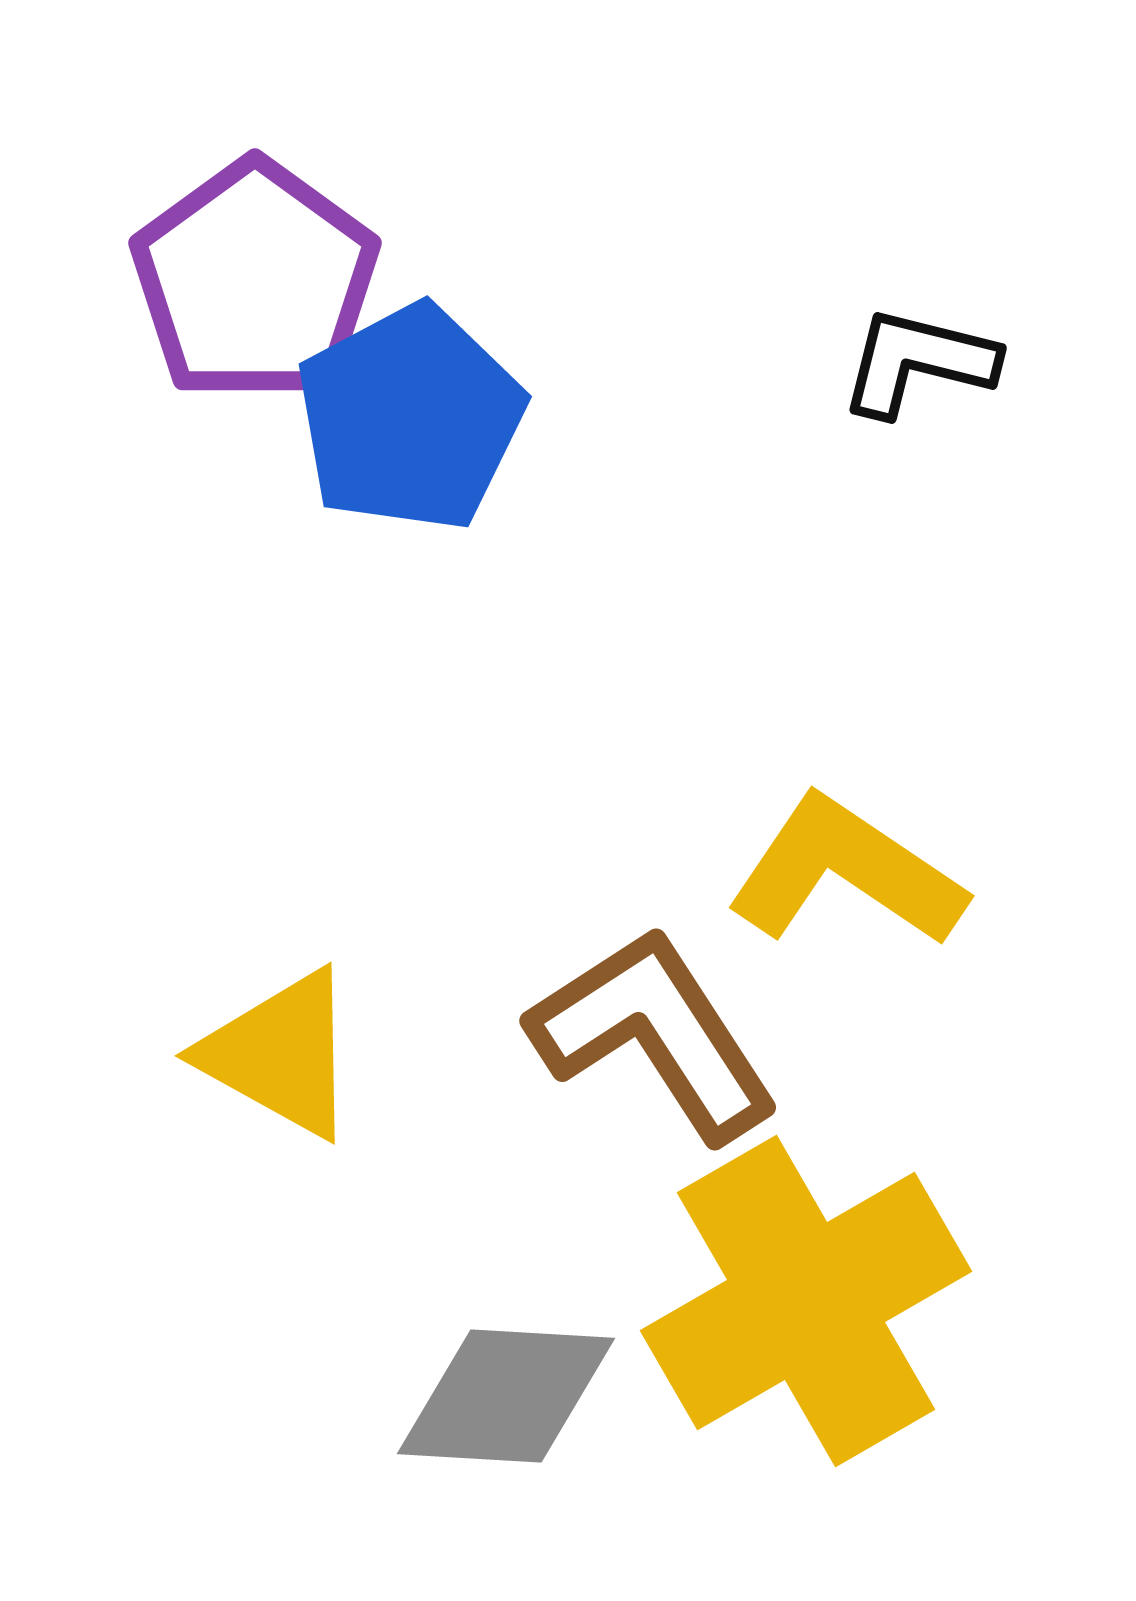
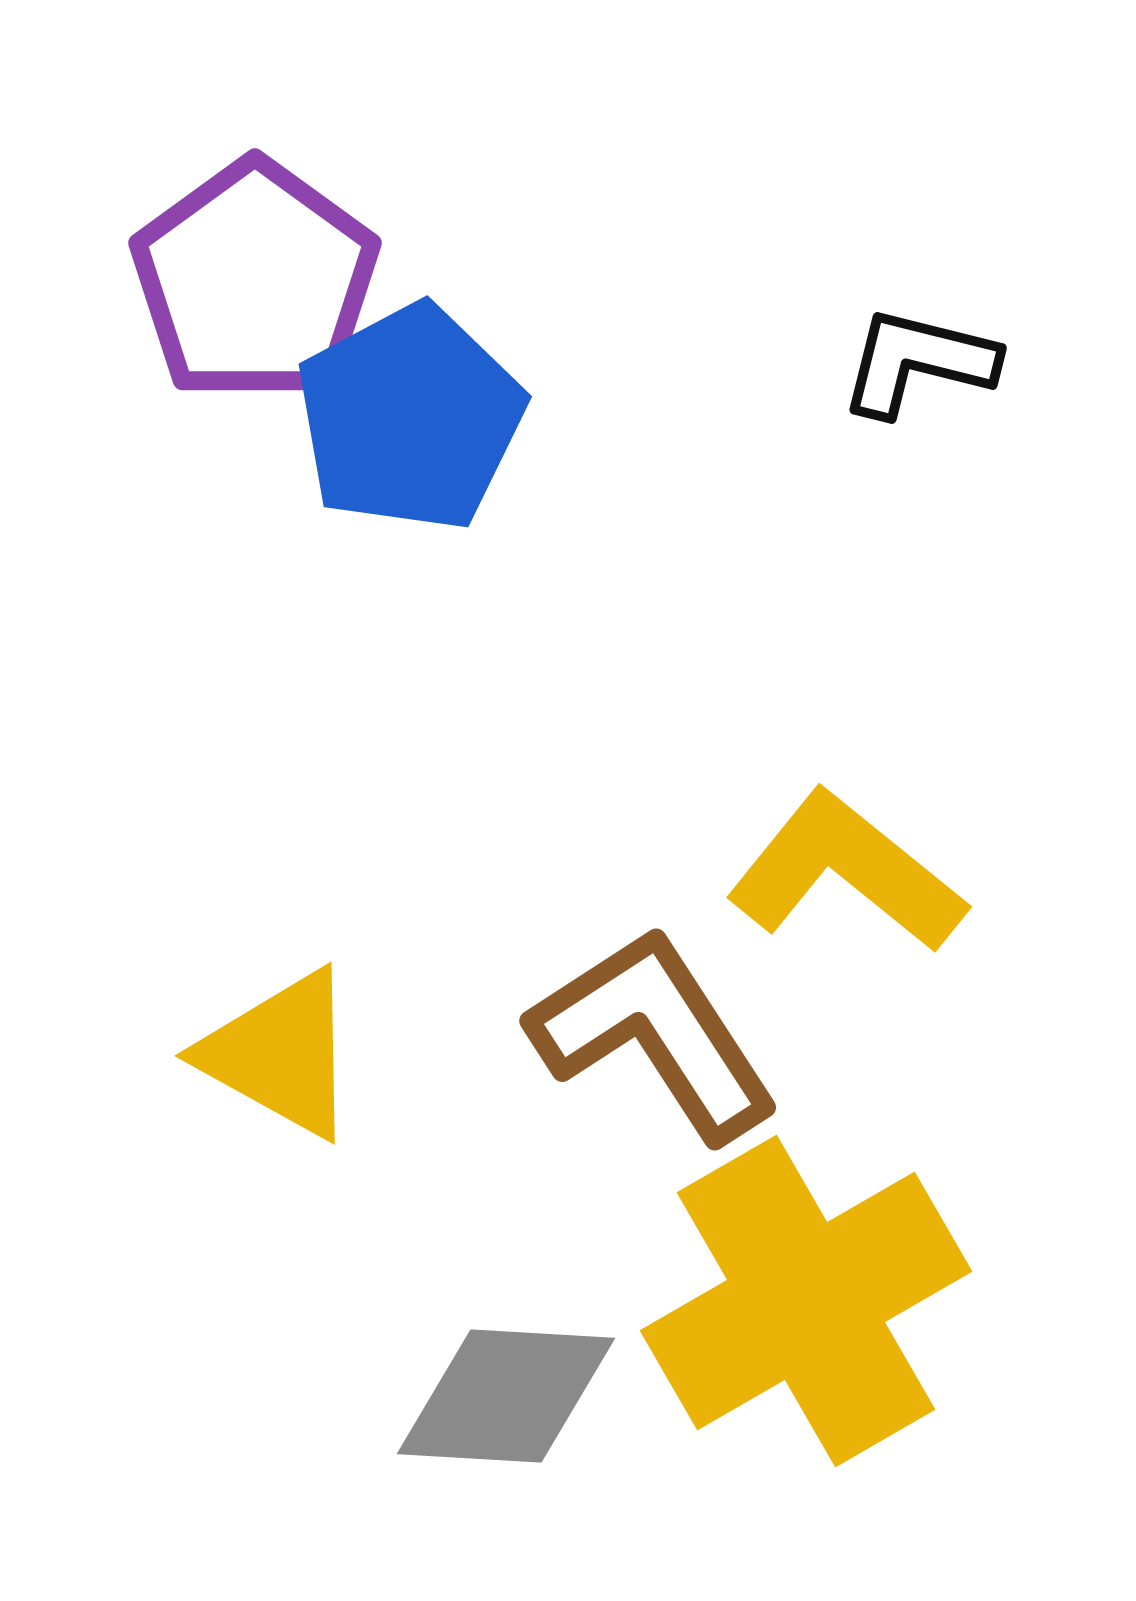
yellow L-shape: rotated 5 degrees clockwise
